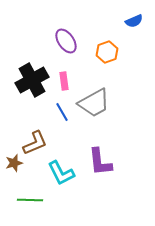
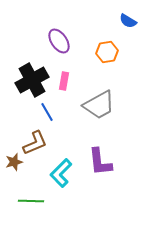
blue semicircle: moved 6 px left; rotated 54 degrees clockwise
purple ellipse: moved 7 px left
orange hexagon: rotated 10 degrees clockwise
pink rectangle: rotated 18 degrees clockwise
gray trapezoid: moved 5 px right, 2 px down
blue line: moved 15 px left
brown star: moved 1 px up
cyan L-shape: rotated 72 degrees clockwise
green line: moved 1 px right, 1 px down
